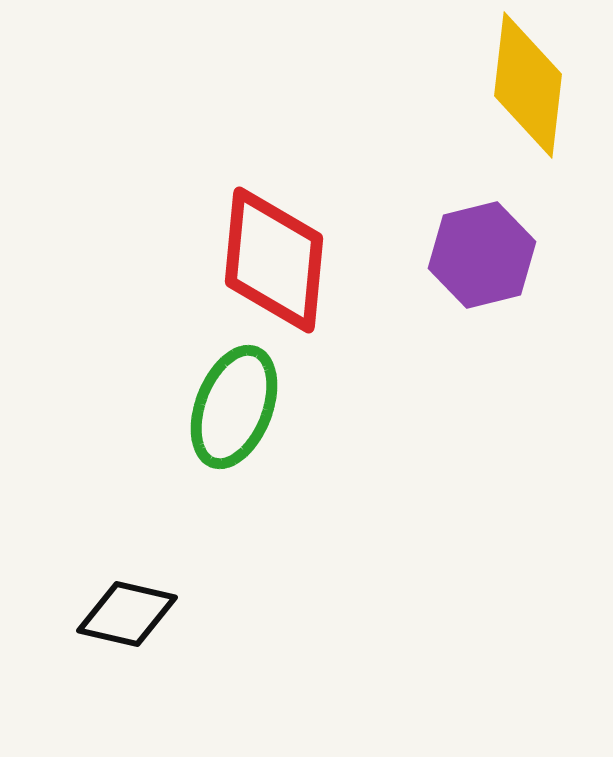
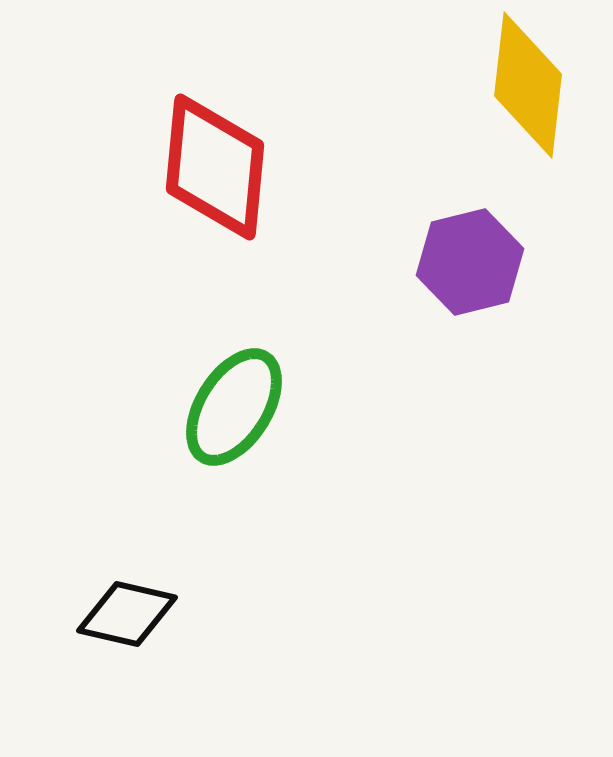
purple hexagon: moved 12 px left, 7 px down
red diamond: moved 59 px left, 93 px up
green ellipse: rotated 11 degrees clockwise
